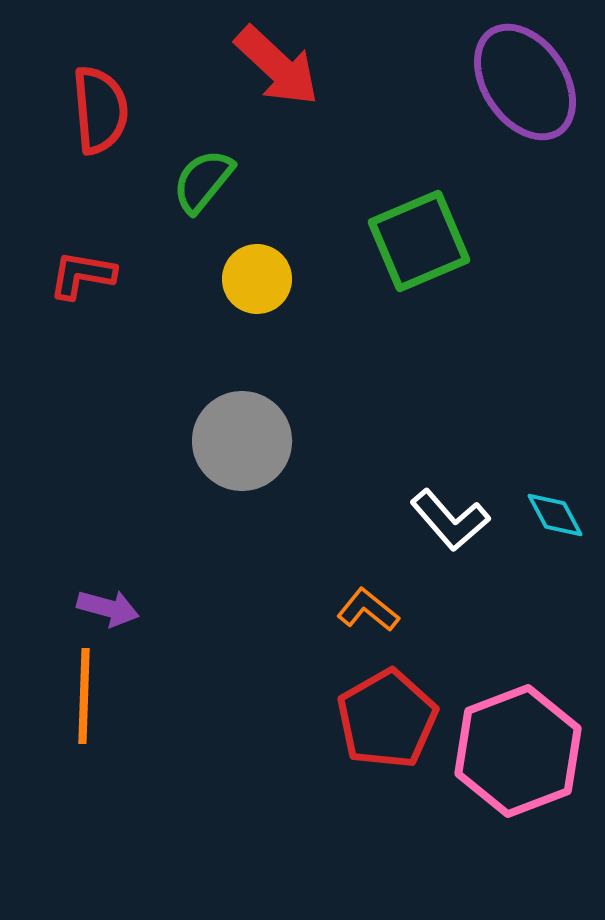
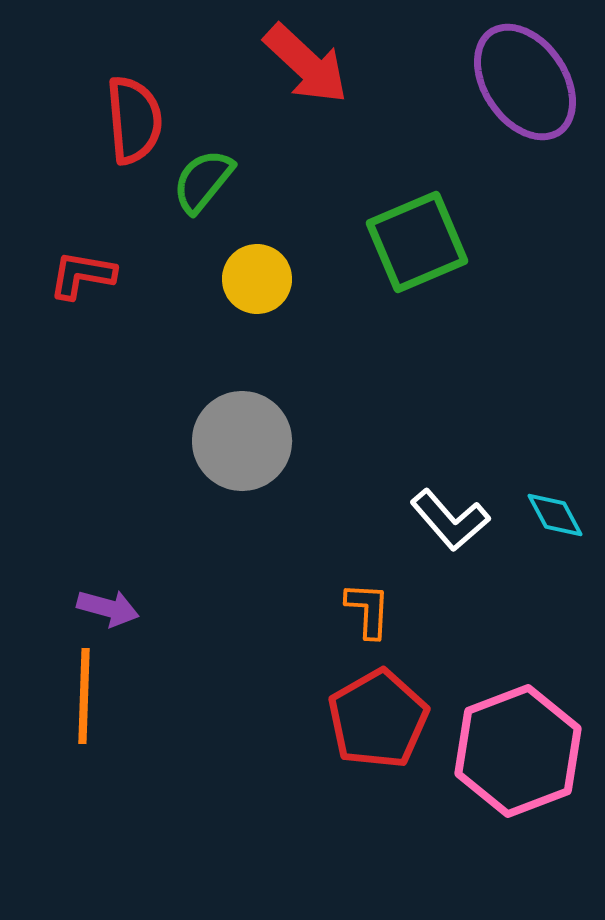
red arrow: moved 29 px right, 2 px up
red semicircle: moved 34 px right, 10 px down
green square: moved 2 px left, 1 px down
orange L-shape: rotated 54 degrees clockwise
red pentagon: moved 9 px left
